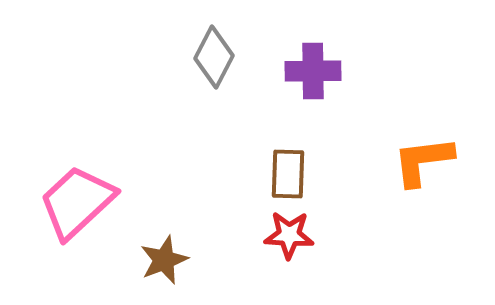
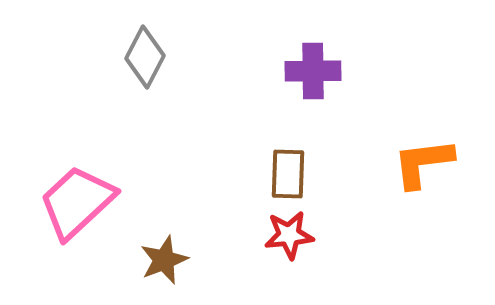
gray diamond: moved 69 px left
orange L-shape: moved 2 px down
red star: rotated 9 degrees counterclockwise
